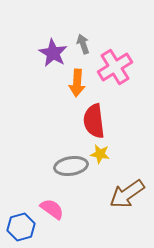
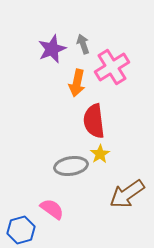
purple star: moved 1 px left, 4 px up; rotated 20 degrees clockwise
pink cross: moved 3 px left
orange arrow: rotated 8 degrees clockwise
yellow star: rotated 30 degrees clockwise
blue hexagon: moved 3 px down
